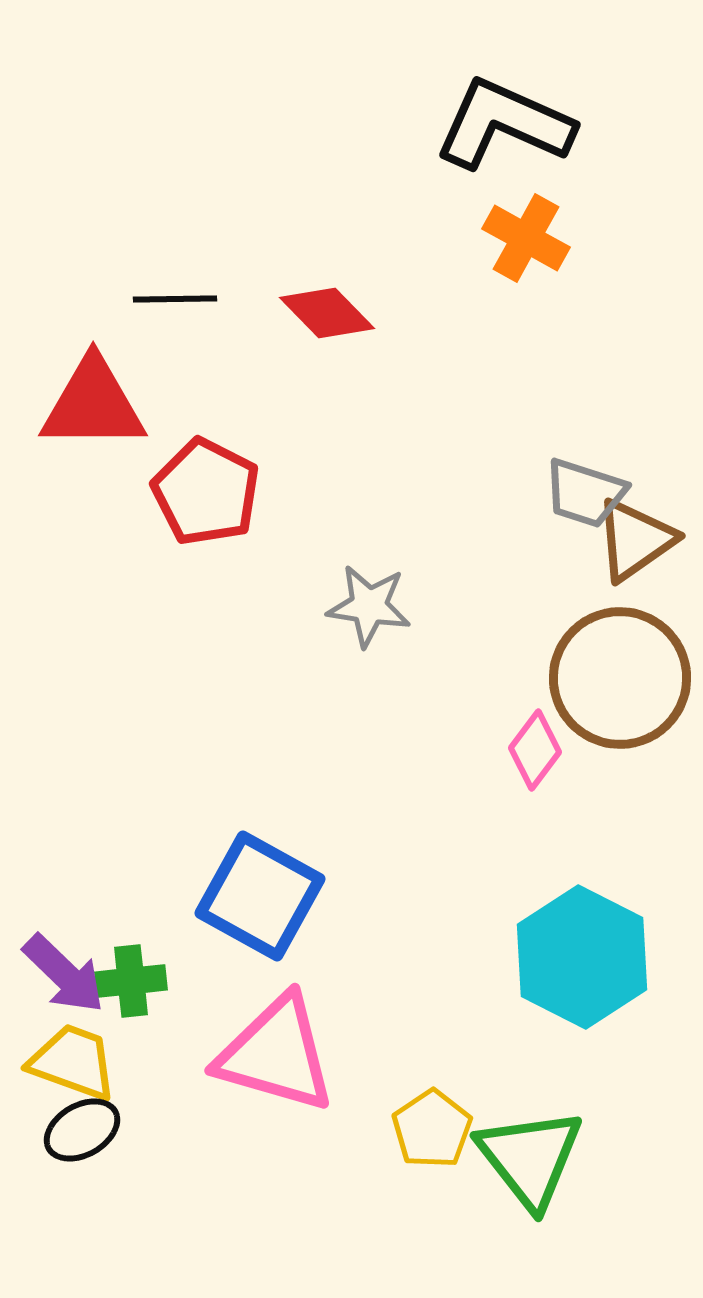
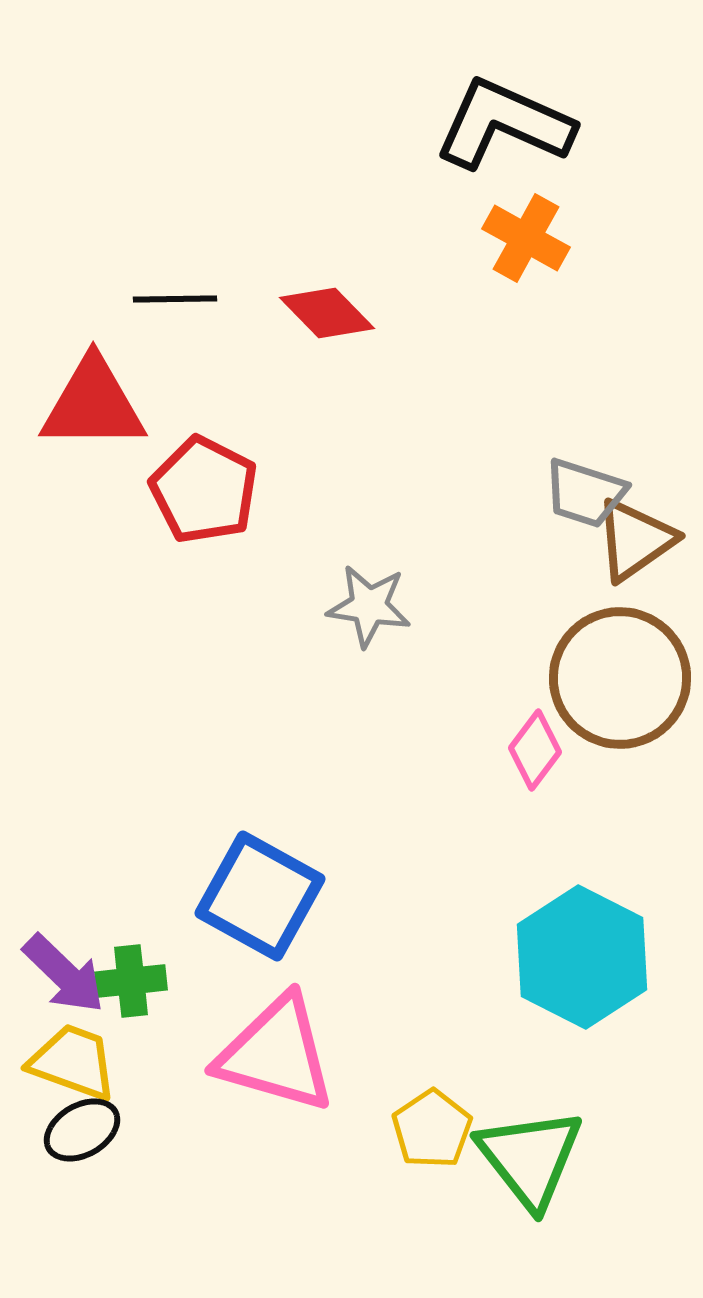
red pentagon: moved 2 px left, 2 px up
